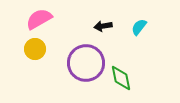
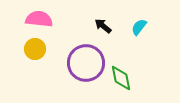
pink semicircle: rotated 36 degrees clockwise
black arrow: rotated 48 degrees clockwise
